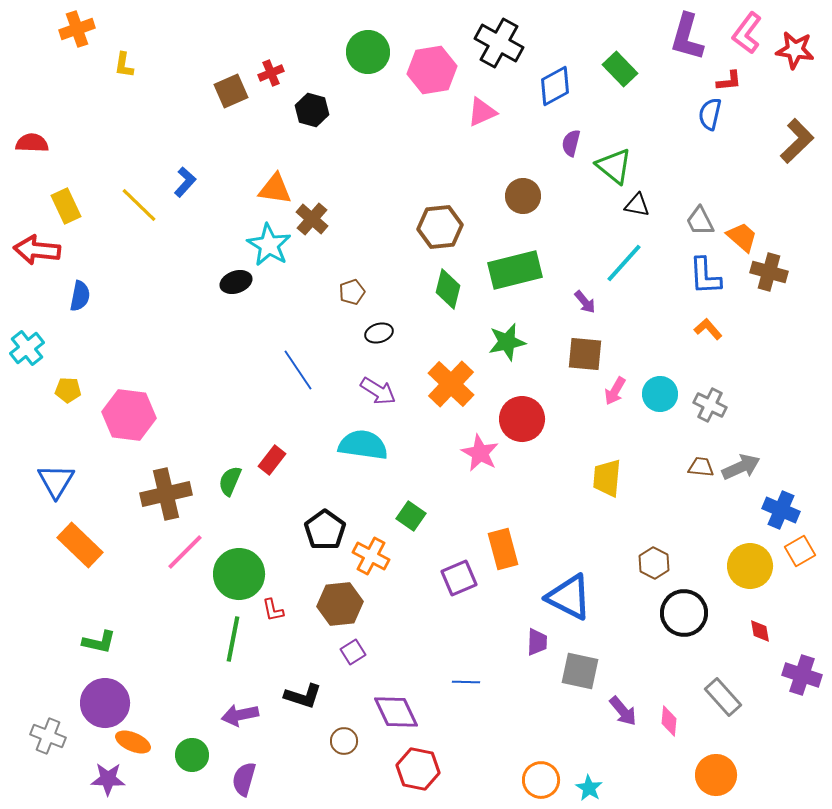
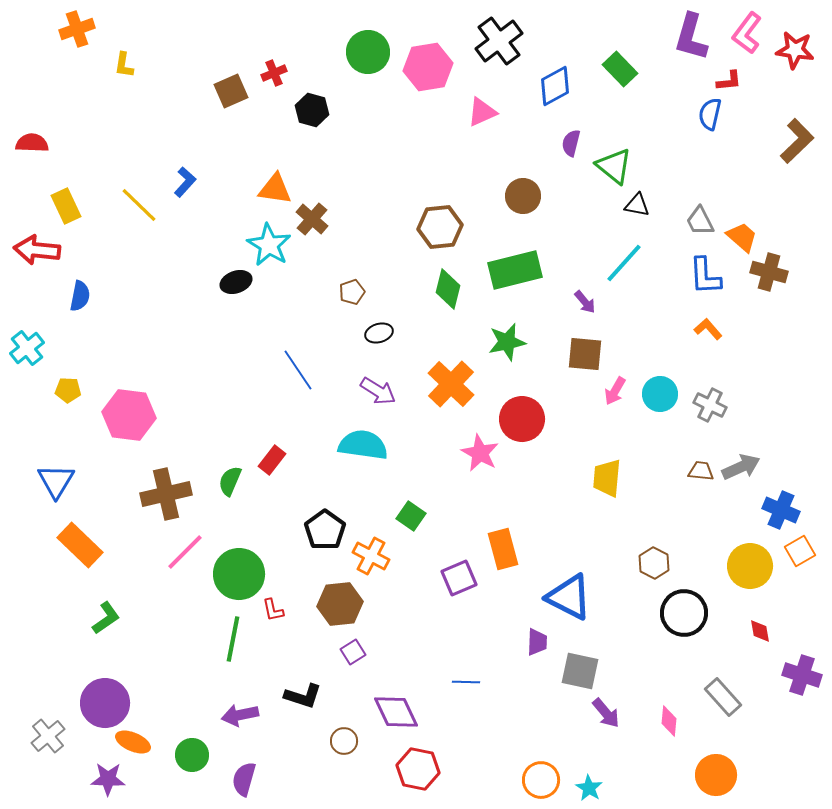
purple L-shape at (687, 37): moved 4 px right
black cross at (499, 43): moved 2 px up; rotated 24 degrees clockwise
pink hexagon at (432, 70): moved 4 px left, 3 px up
red cross at (271, 73): moved 3 px right
brown trapezoid at (701, 467): moved 4 px down
green L-shape at (99, 642): moved 7 px right, 24 px up; rotated 48 degrees counterclockwise
purple arrow at (623, 711): moved 17 px left, 2 px down
gray cross at (48, 736): rotated 28 degrees clockwise
